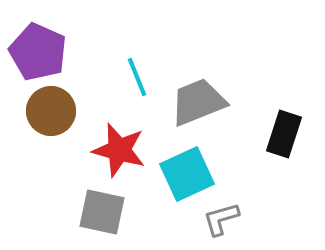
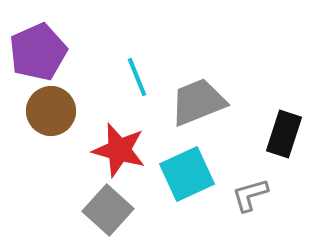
purple pentagon: rotated 24 degrees clockwise
gray square: moved 6 px right, 2 px up; rotated 30 degrees clockwise
gray L-shape: moved 29 px right, 24 px up
